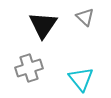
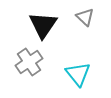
gray cross: moved 6 px up; rotated 16 degrees counterclockwise
cyan triangle: moved 3 px left, 5 px up
